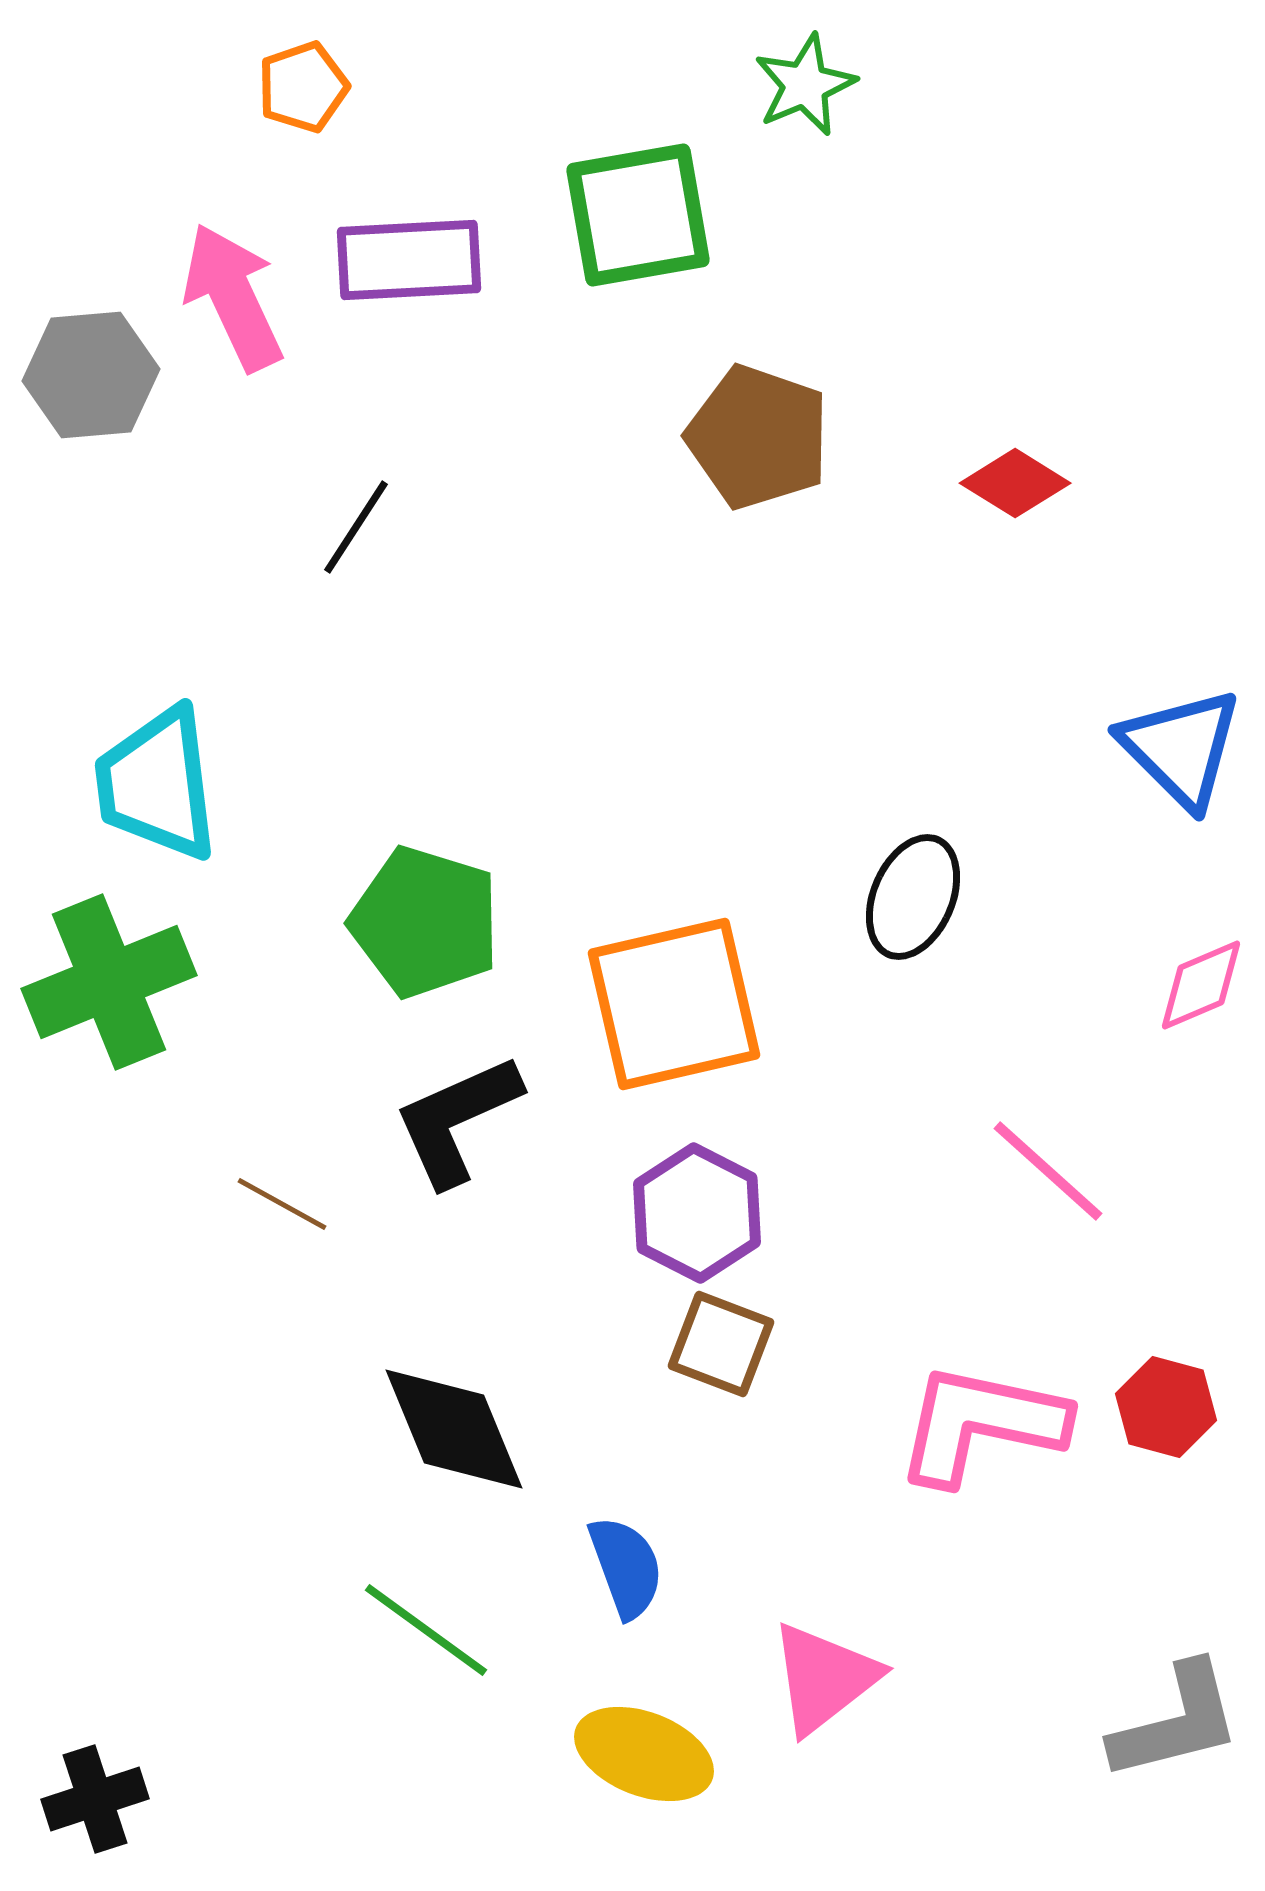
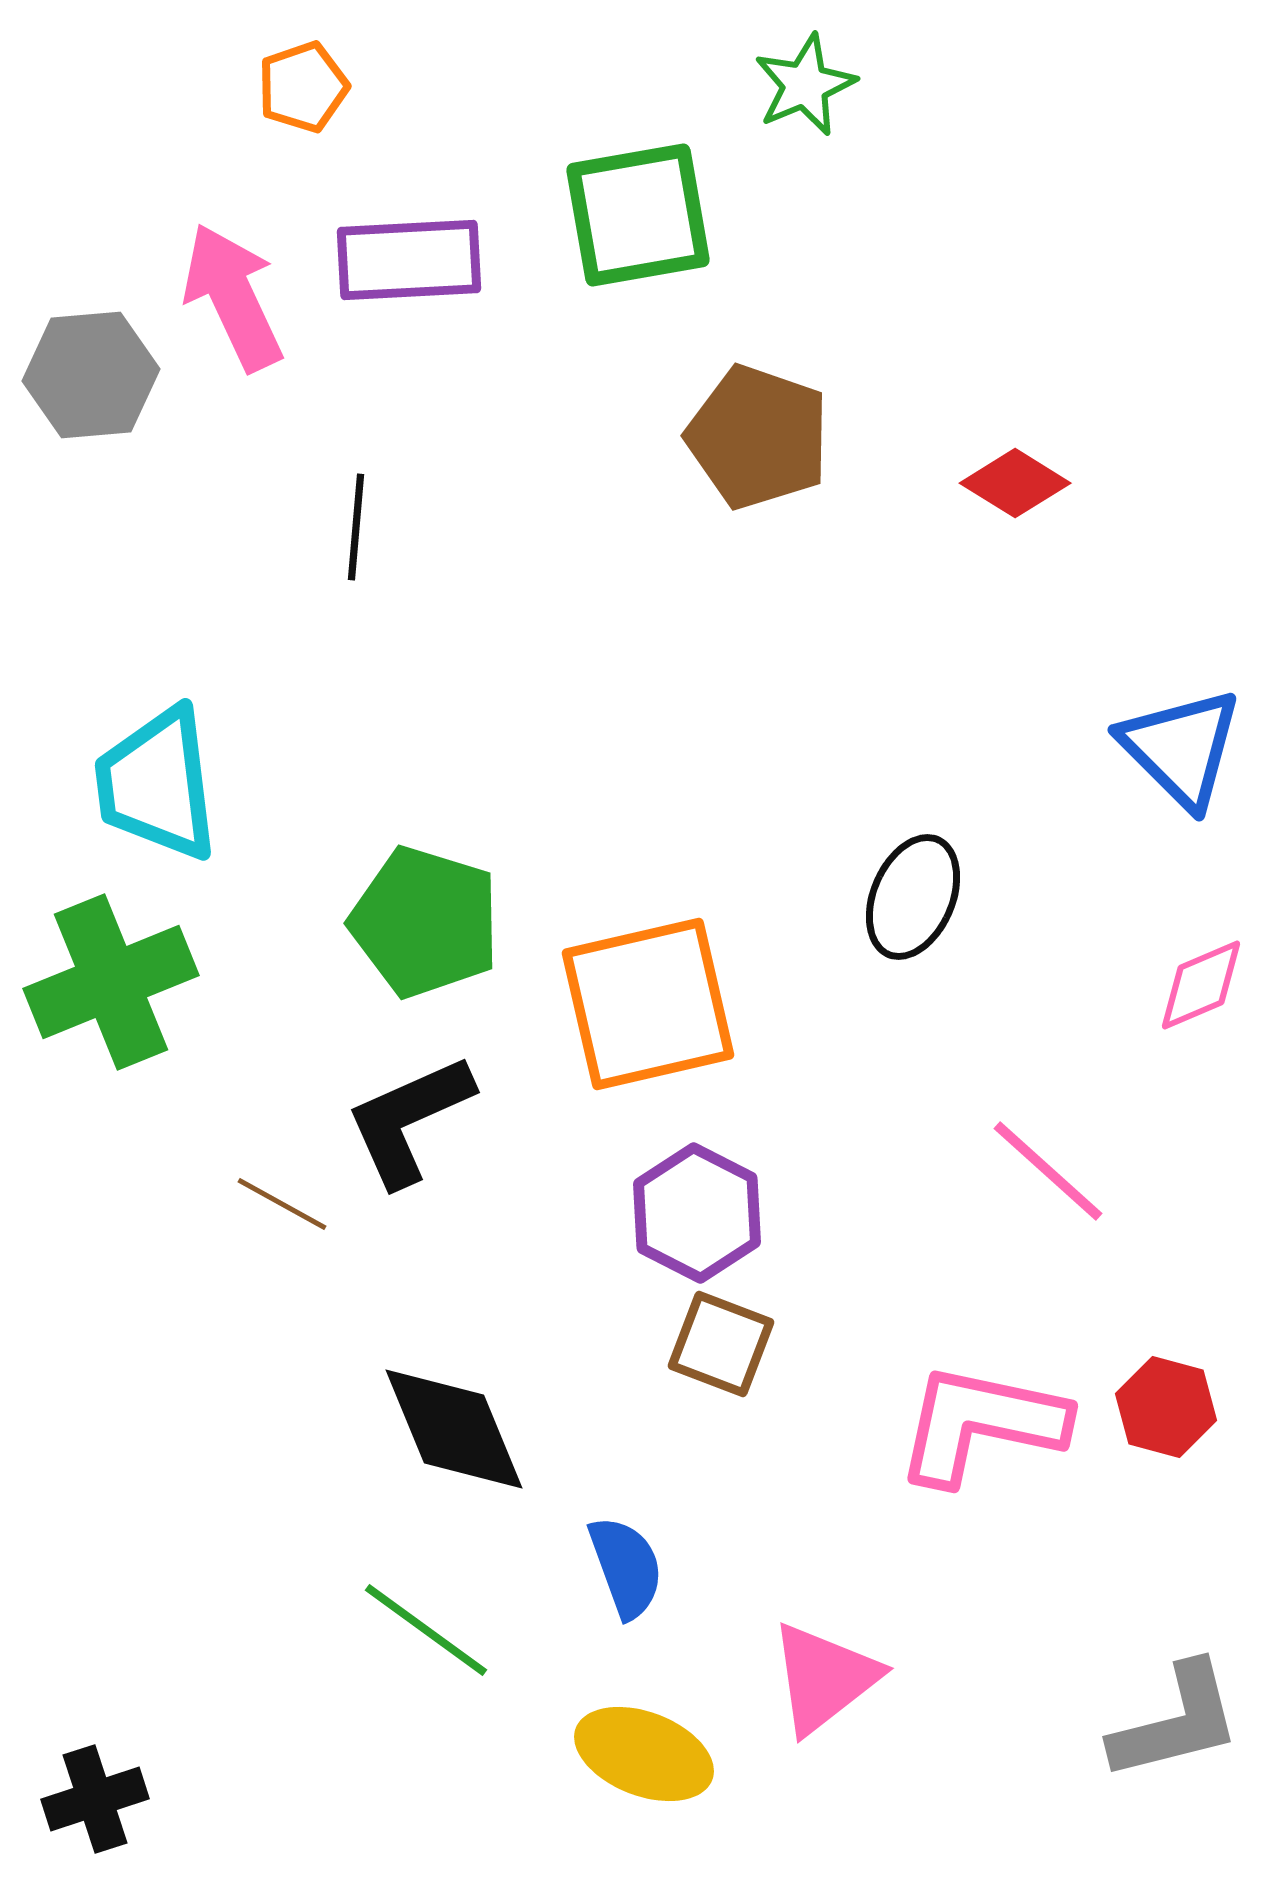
black line: rotated 28 degrees counterclockwise
green cross: moved 2 px right
orange square: moved 26 px left
black L-shape: moved 48 px left
